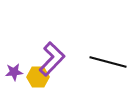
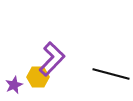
black line: moved 3 px right, 12 px down
purple star: moved 13 px down; rotated 18 degrees counterclockwise
